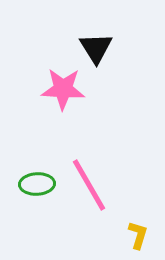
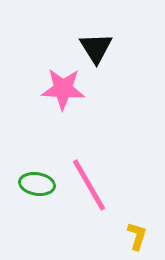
green ellipse: rotated 12 degrees clockwise
yellow L-shape: moved 1 px left, 1 px down
